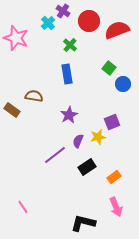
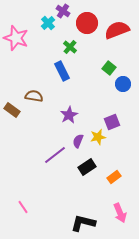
red circle: moved 2 px left, 2 px down
green cross: moved 2 px down
blue rectangle: moved 5 px left, 3 px up; rotated 18 degrees counterclockwise
pink arrow: moved 4 px right, 6 px down
